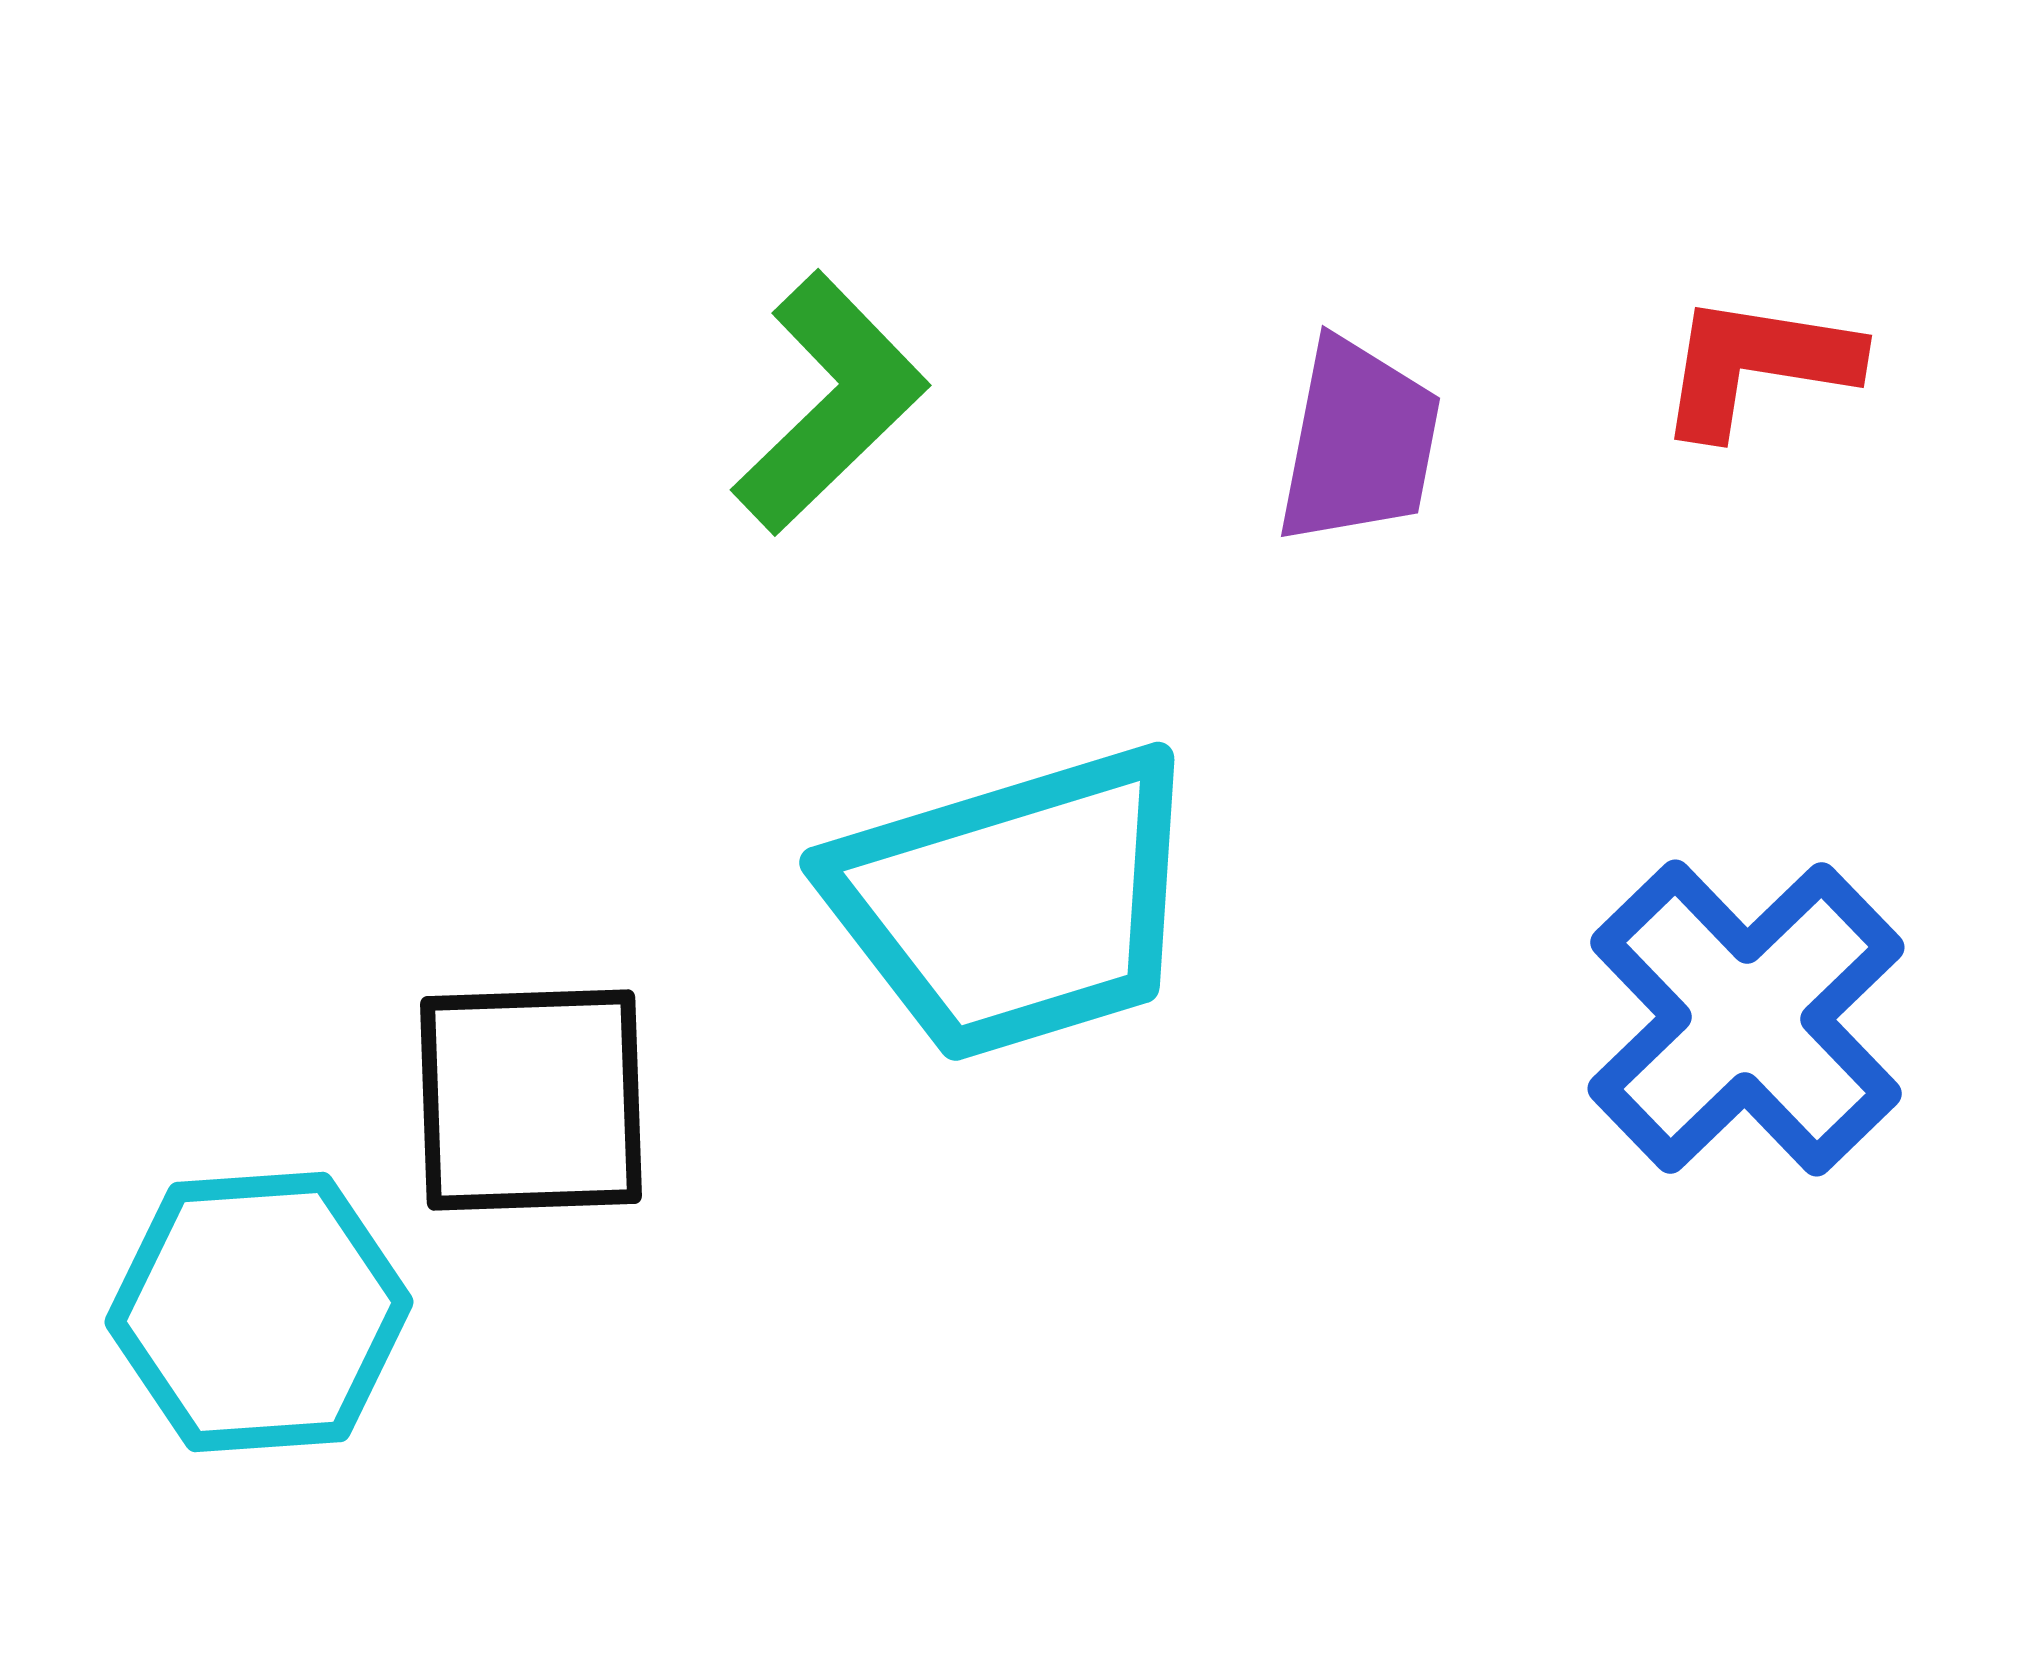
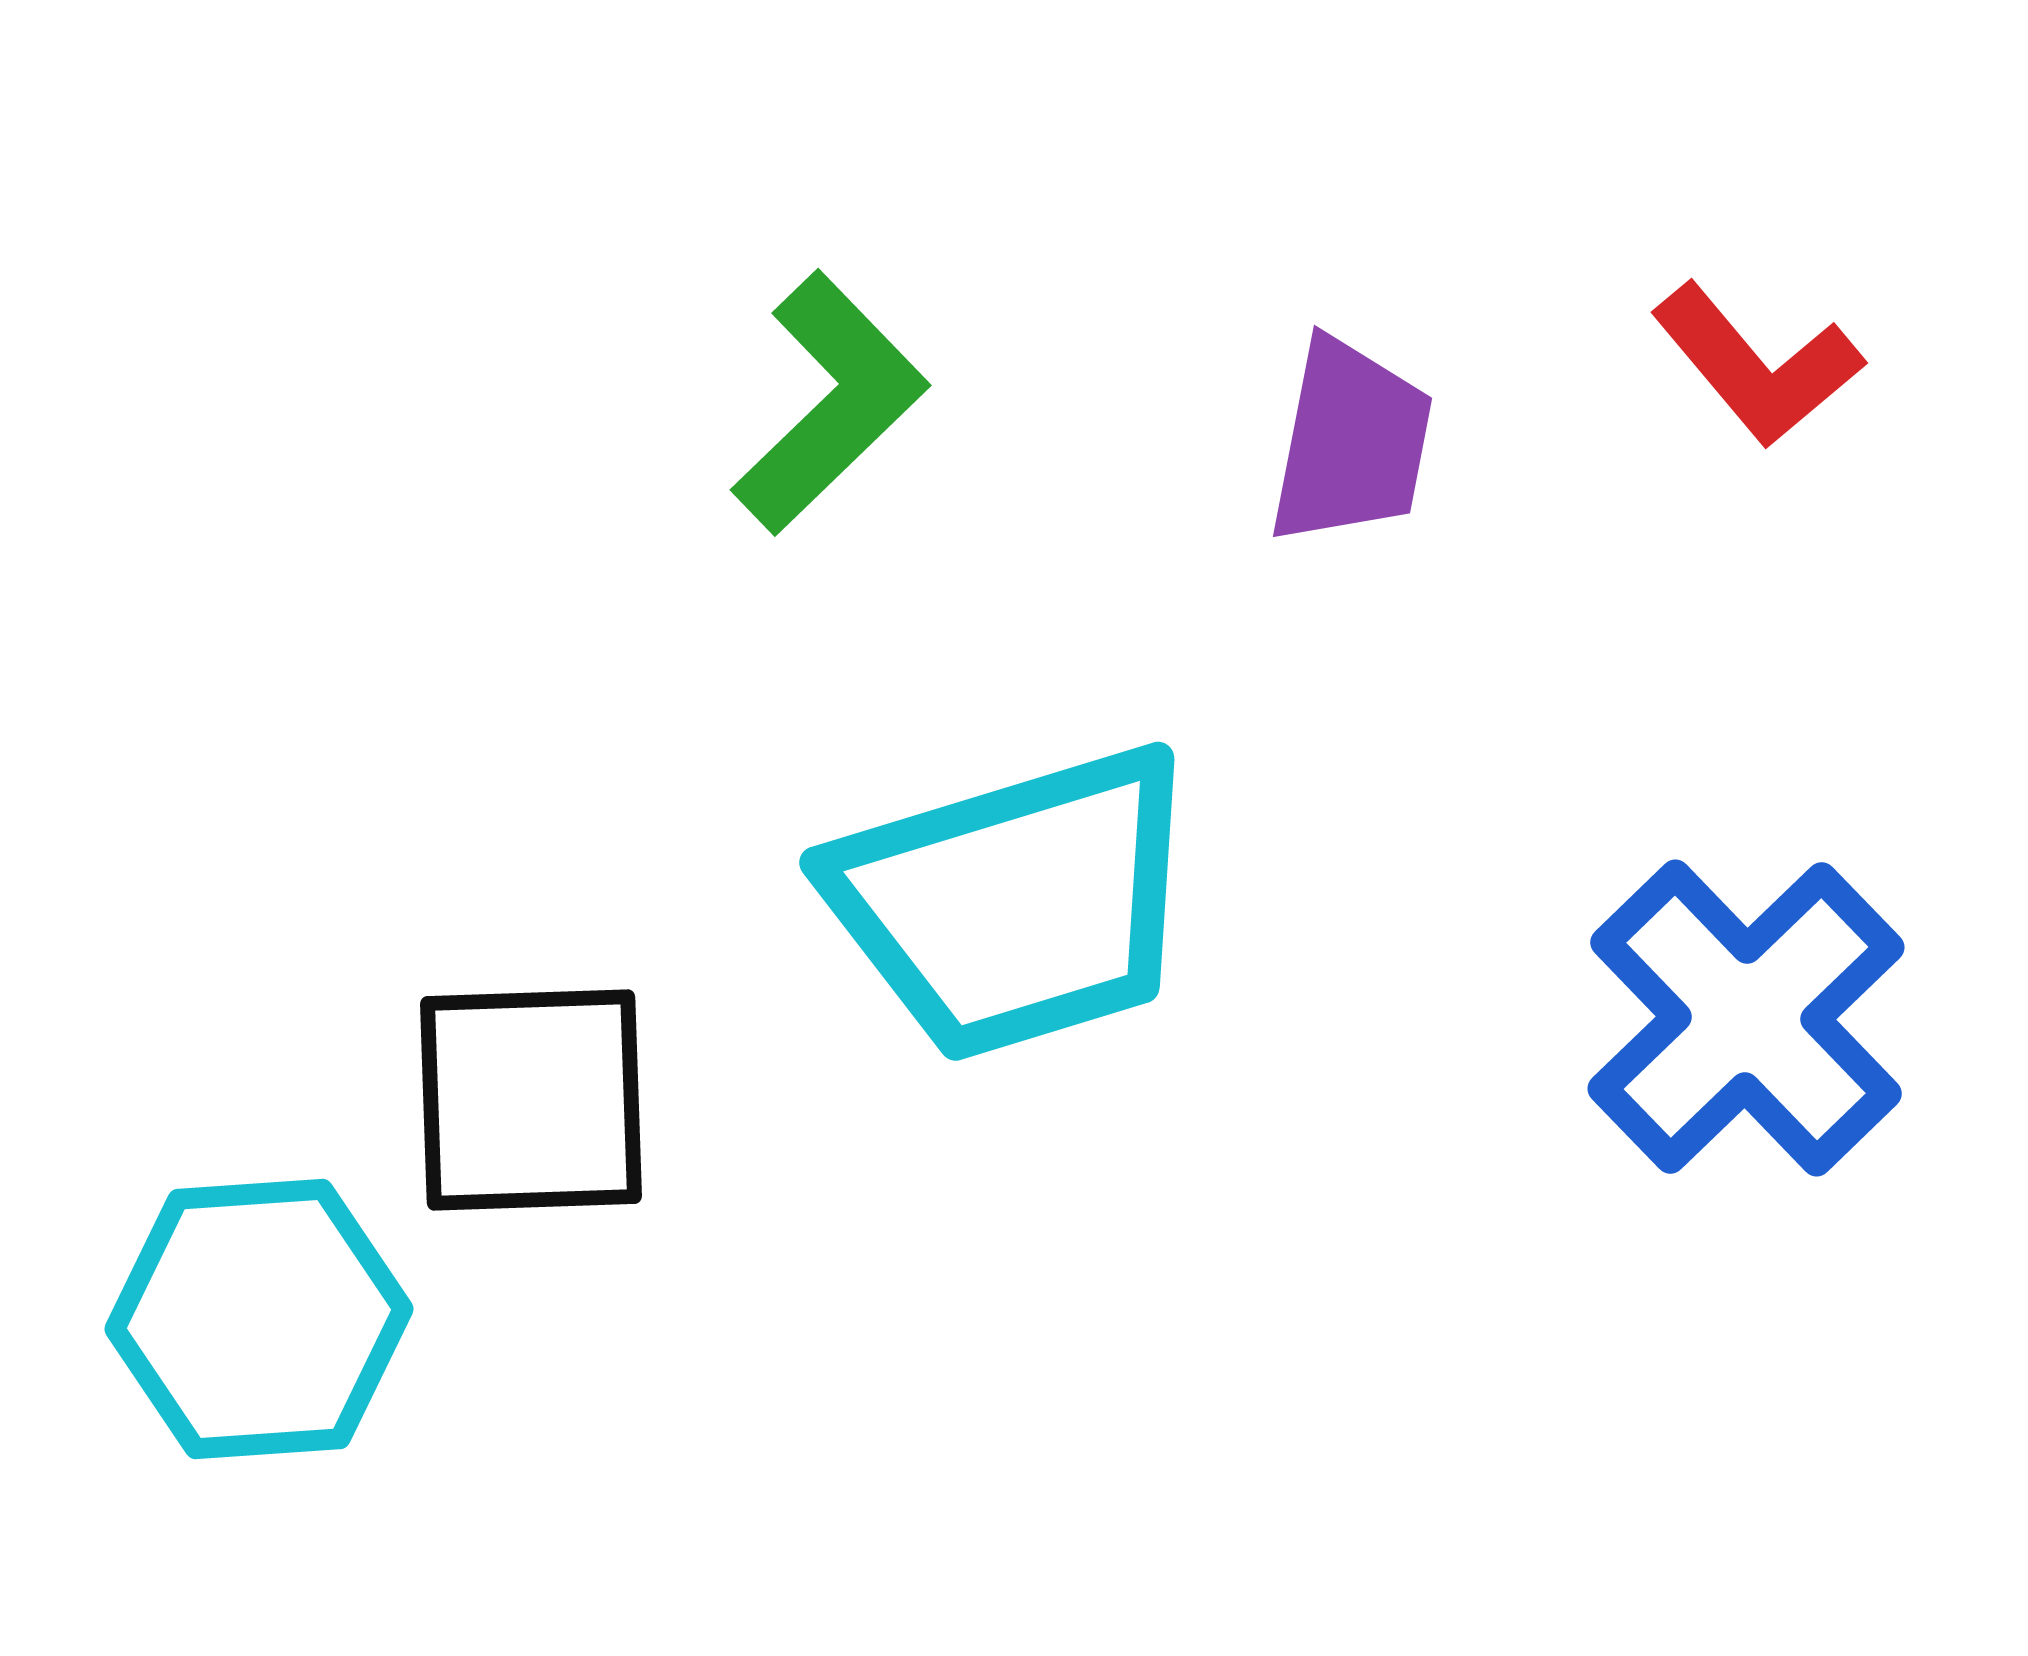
red L-shape: rotated 139 degrees counterclockwise
purple trapezoid: moved 8 px left
cyan hexagon: moved 7 px down
